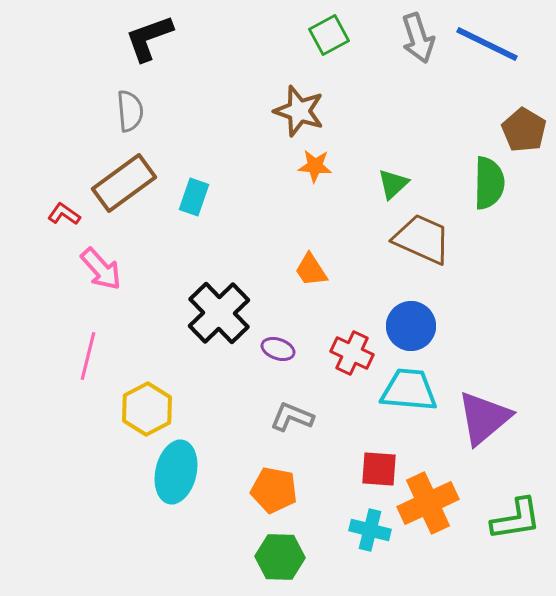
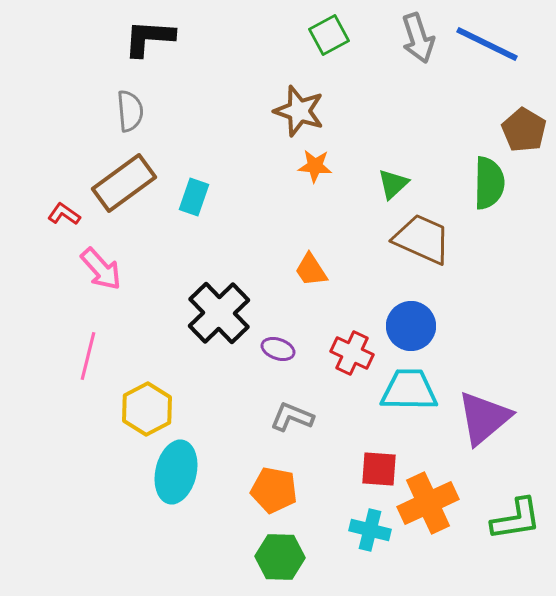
black L-shape: rotated 24 degrees clockwise
cyan trapezoid: rotated 4 degrees counterclockwise
